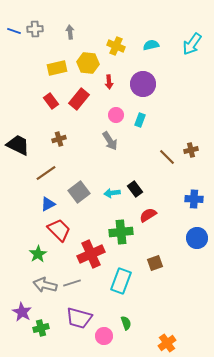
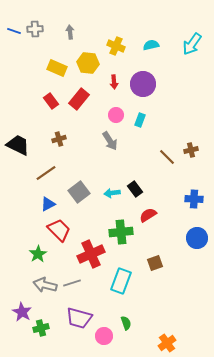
yellow rectangle at (57, 68): rotated 36 degrees clockwise
red arrow at (109, 82): moved 5 px right
